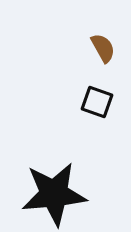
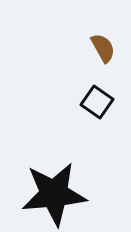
black square: rotated 16 degrees clockwise
